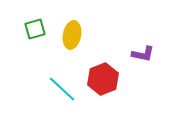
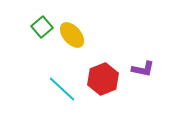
green square: moved 7 px right, 2 px up; rotated 25 degrees counterclockwise
yellow ellipse: rotated 52 degrees counterclockwise
purple L-shape: moved 15 px down
